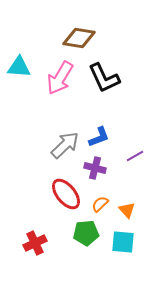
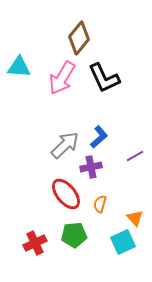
brown diamond: rotated 60 degrees counterclockwise
pink arrow: moved 2 px right
blue L-shape: rotated 20 degrees counterclockwise
purple cross: moved 4 px left, 1 px up; rotated 25 degrees counterclockwise
orange semicircle: rotated 30 degrees counterclockwise
orange triangle: moved 8 px right, 8 px down
green pentagon: moved 12 px left, 2 px down
cyan square: rotated 30 degrees counterclockwise
